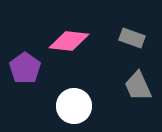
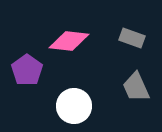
purple pentagon: moved 2 px right, 2 px down
gray trapezoid: moved 2 px left, 1 px down
